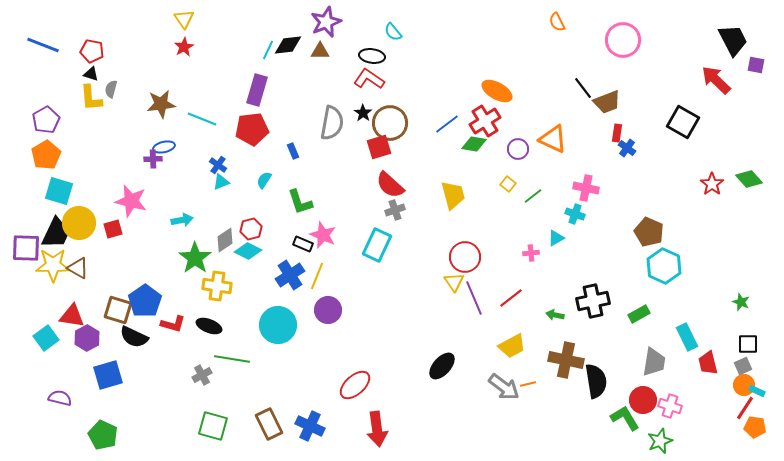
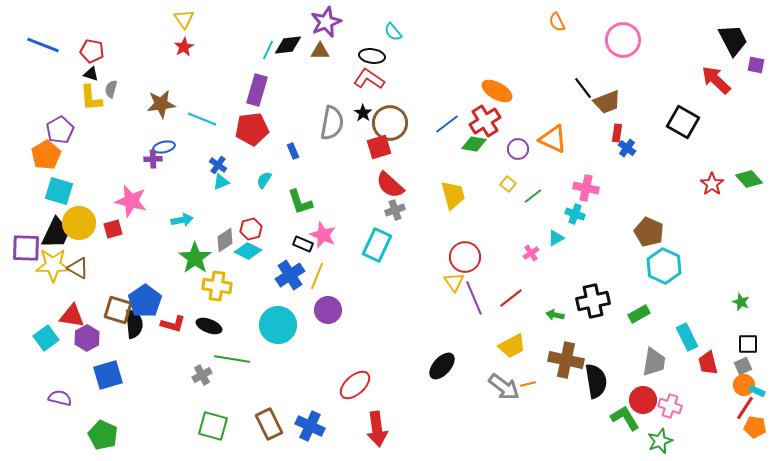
purple pentagon at (46, 120): moved 14 px right, 10 px down
pink cross at (531, 253): rotated 28 degrees counterclockwise
black semicircle at (134, 337): moved 13 px up; rotated 120 degrees counterclockwise
